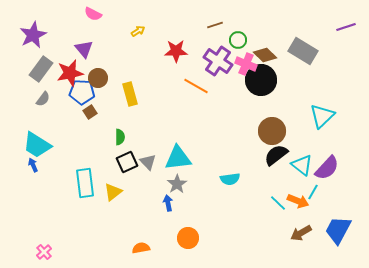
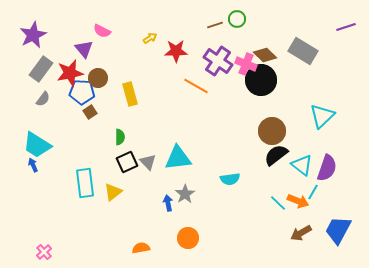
pink semicircle at (93, 14): moved 9 px right, 17 px down
yellow arrow at (138, 31): moved 12 px right, 7 px down
green circle at (238, 40): moved 1 px left, 21 px up
purple semicircle at (327, 168): rotated 24 degrees counterclockwise
gray star at (177, 184): moved 8 px right, 10 px down
